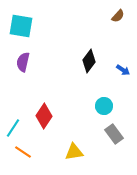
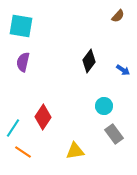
red diamond: moved 1 px left, 1 px down
yellow triangle: moved 1 px right, 1 px up
